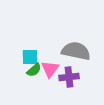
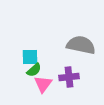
gray semicircle: moved 5 px right, 6 px up
pink triangle: moved 7 px left, 15 px down
